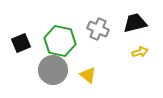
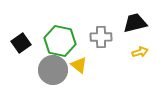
gray cross: moved 3 px right, 8 px down; rotated 25 degrees counterclockwise
black square: rotated 12 degrees counterclockwise
yellow triangle: moved 9 px left, 10 px up
